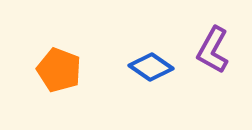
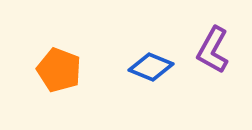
blue diamond: rotated 12 degrees counterclockwise
